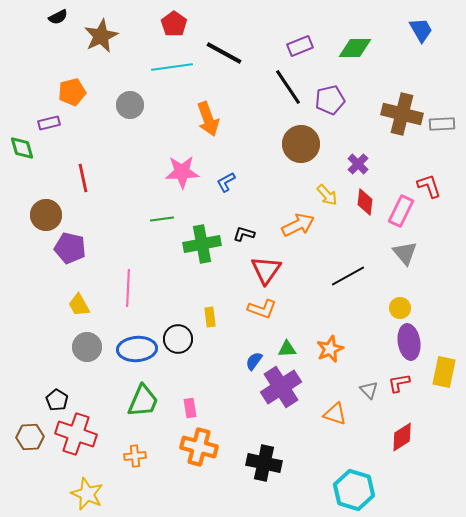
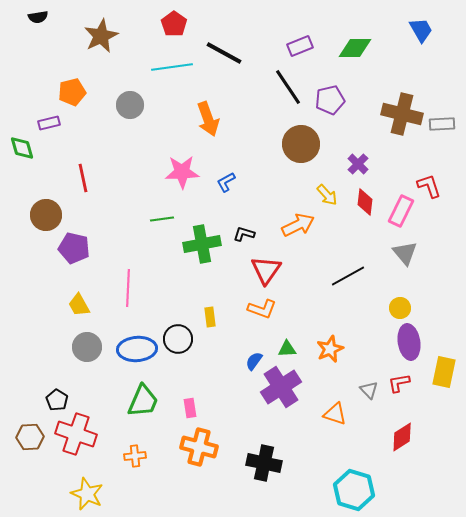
black semicircle at (58, 17): moved 20 px left; rotated 18 degrees clockwise
purple pentagon at (70, 248): moved 4 px right
